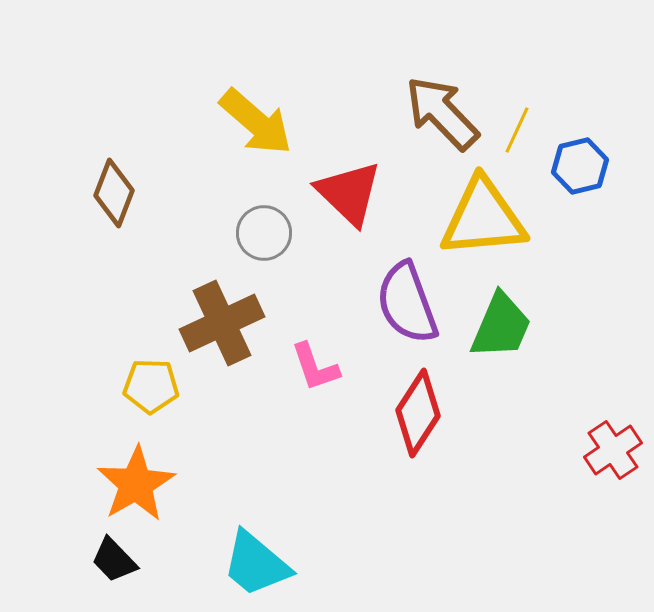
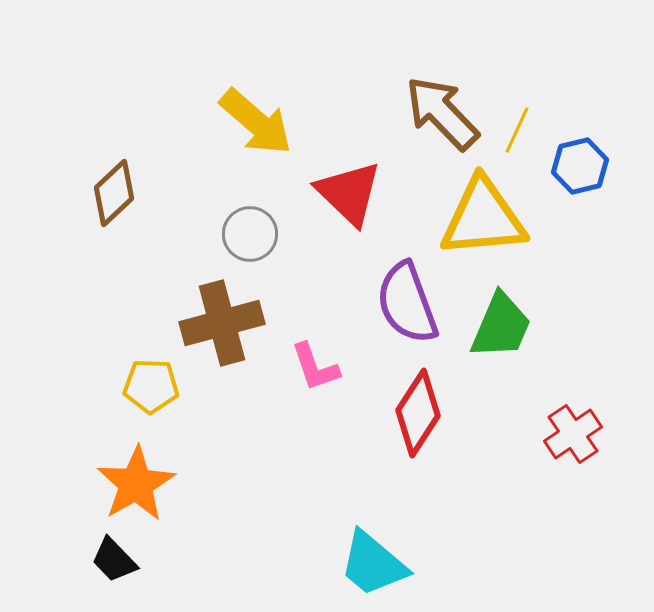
brown diamond: rotated 26 degrees clockwise
gray circle: moved 14 px left, 1 px down
brown cross: rotated 10 degrees clockwise
red cross: moved 40 px left, 16 px up
cyan trapezoid: moved 117 px right
